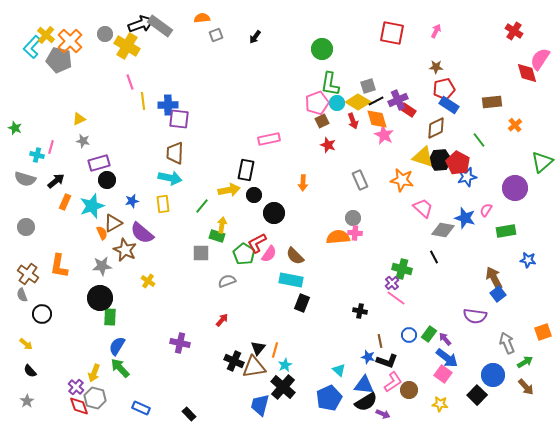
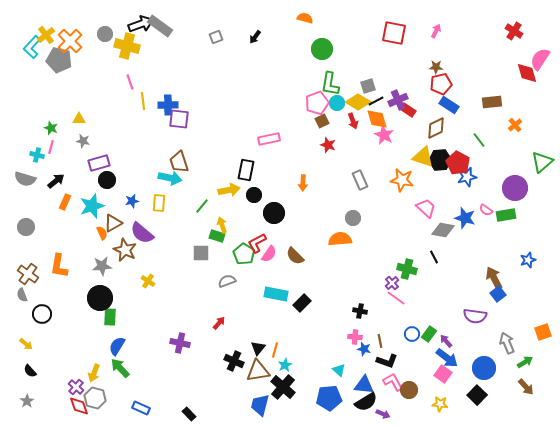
orange semicircle at (202, 18): moved 103 px right; rotated 21 degrees clockwise
red square at (392, 33): moved 2 px right
yellow cross at (46, 35): rotated 12 degrees clockwise
gray square at (216, 35): moved 2 px down
yellow cross at (127, 46): rotated 15 degrees counterclockwise
red pentagon at (444, 89): moved 3 px left, 5 px up
yellow triangle at (79, 119): rotated 24 degrees clockwise
green star at (15, 128): moved 36 px right
brown trapezoid at (175, 153): moved 4 px right, 9 px down; rotated 20 degrees counterclockwise
yellow rectangle at (163, 204): moved 4 px left, 1 px up; rotated 12 degrees clockwise
pink trapezoid at (423, 208): moved 3 px right
pink semicircle at (486, 210): rotated 88 degrees counterclockwise
yellow arrow at (222, 225): rotated 28 degrees counterclockwise
green rectangle at (506, 231): moved 16 px up
pink cross at (355, 233): moved 104 px down
orange semicircle at (338, 237): moved 2 px right, 2 px down
blue star at (528, 260): rotated 28 degrees counterclockwise
green cross at (402, 269): moved 5 px right
cyan rectangle at (291, 280): moved 15 px left, 14 px down
black rectangle at (302, 303): rotated 24 degrees clockwise
red arrow at (222, 320): moved 3 px left, 3 px down
blue circle at (409, 335): moved 3 px right, 1 px up
purple arrow at (445, 339): moved 1 px right, 2 px down
blue star at (368, 357): moved 4 px left, 8 px up
brown triangle at (254, 367): moved 4 px right, 4 px down
blue circle at (493, 375): moved 9 px left, 7 px up
pink L-shape at (393, 382): rotated 85 degrees counterclockwise
blue pentagon at (329, 398): rotated 20 degrees clockwise
